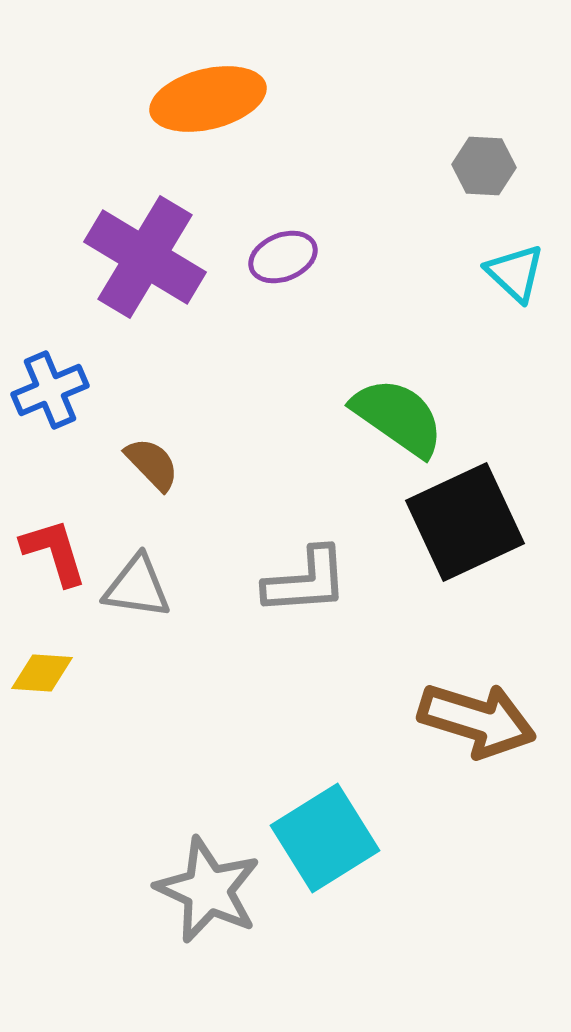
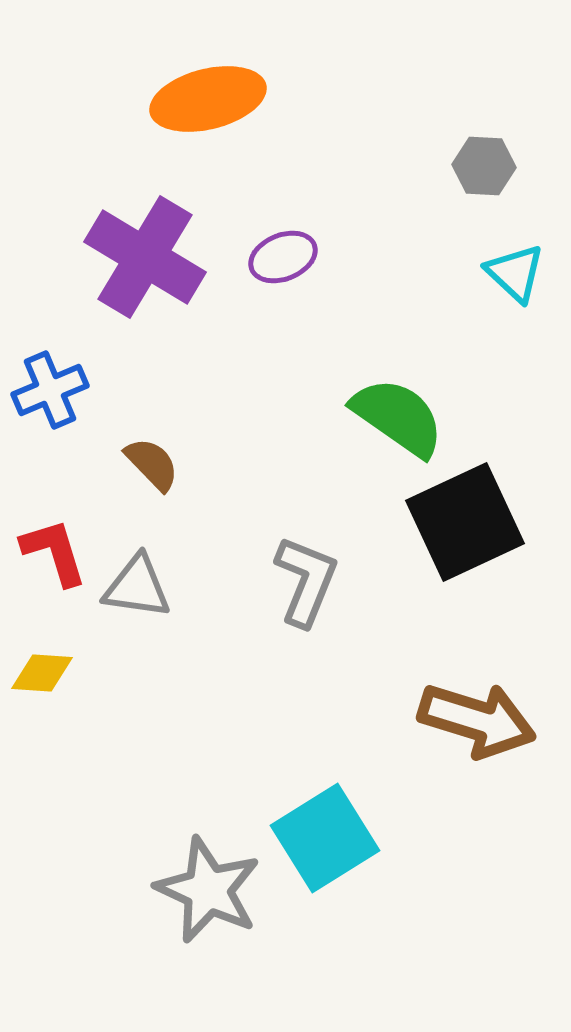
gray L-shape: rotated 64 degrees counterclockwise
